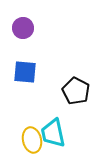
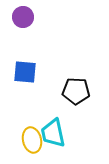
purple circle: moved 11 px up
black pentagon: rotated 24 degrees counterclockwise
